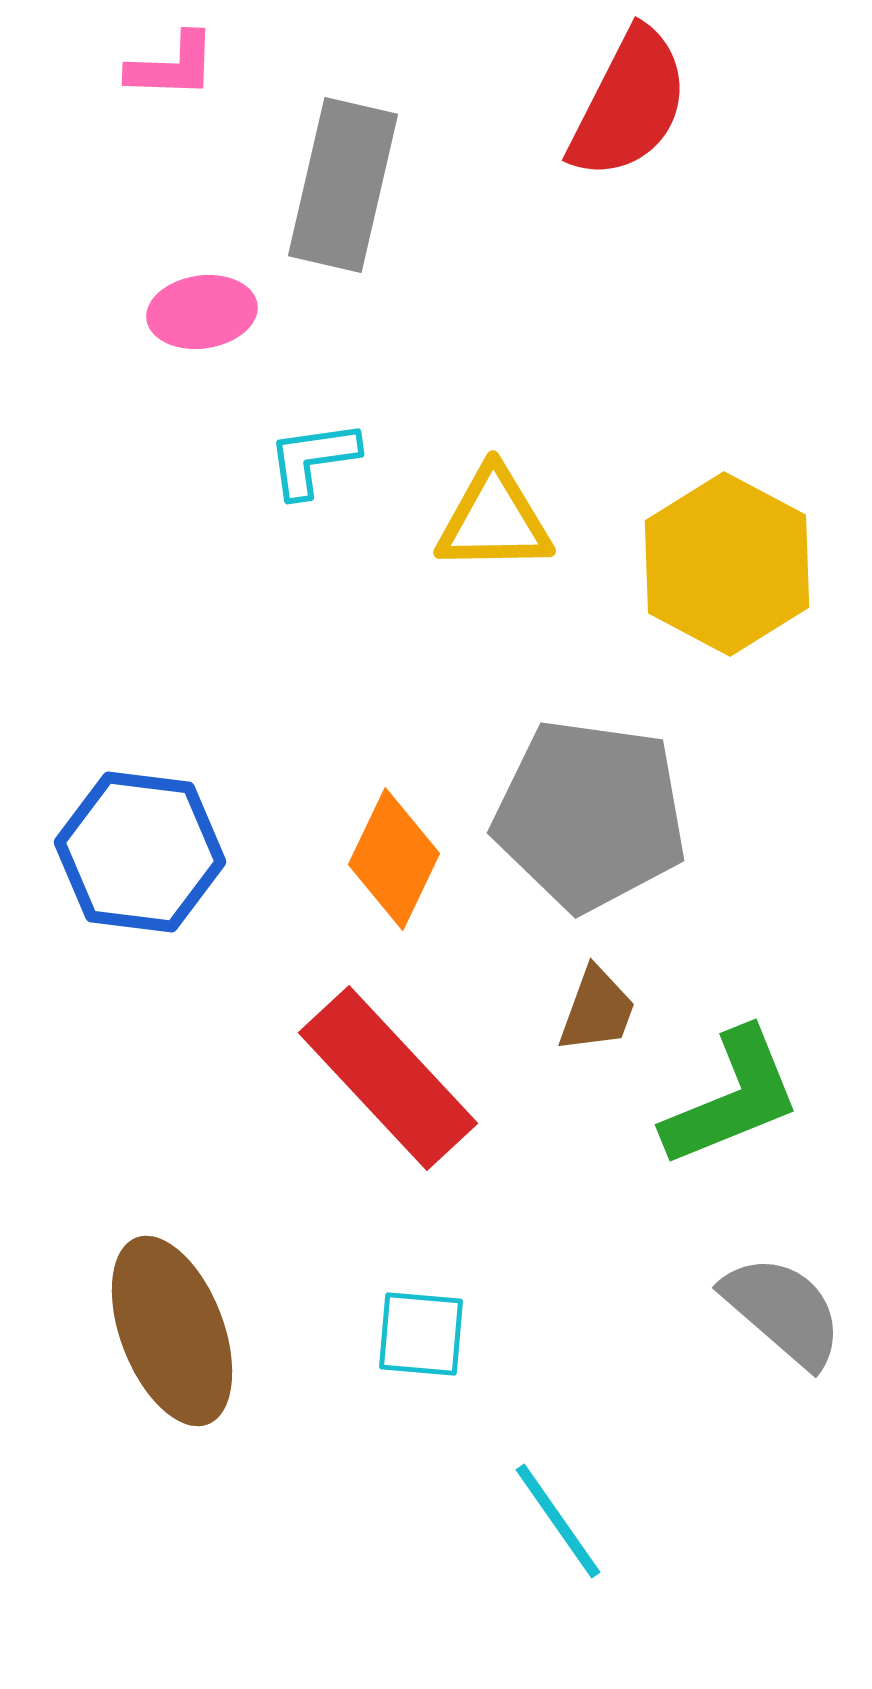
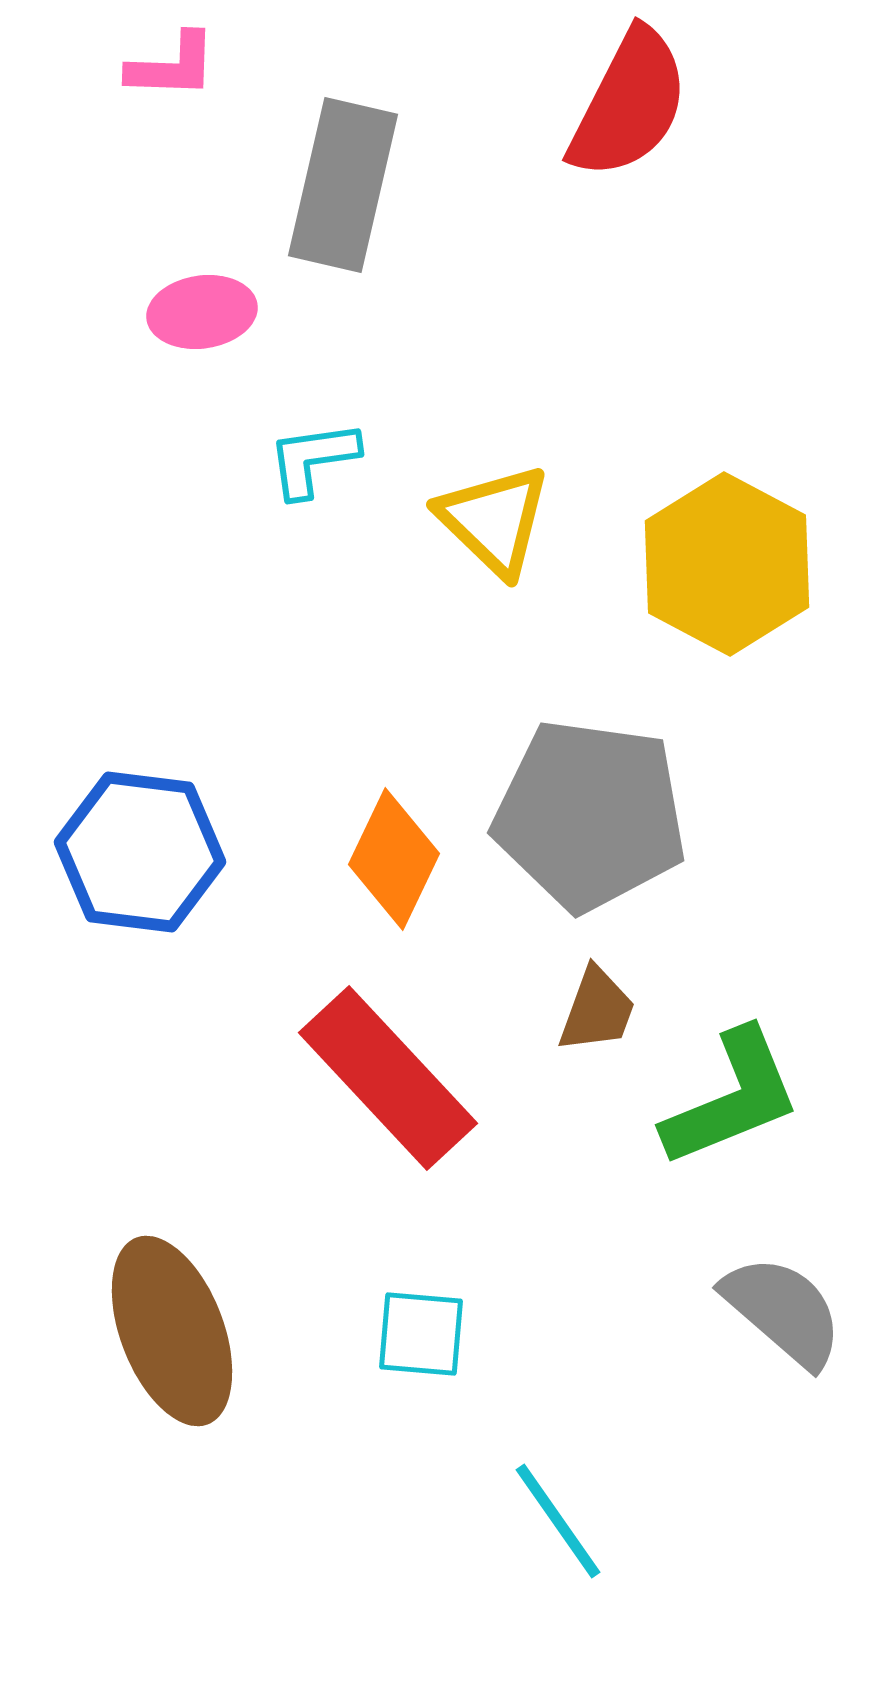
yellow triangle: rotated 45 degrees clockwise
